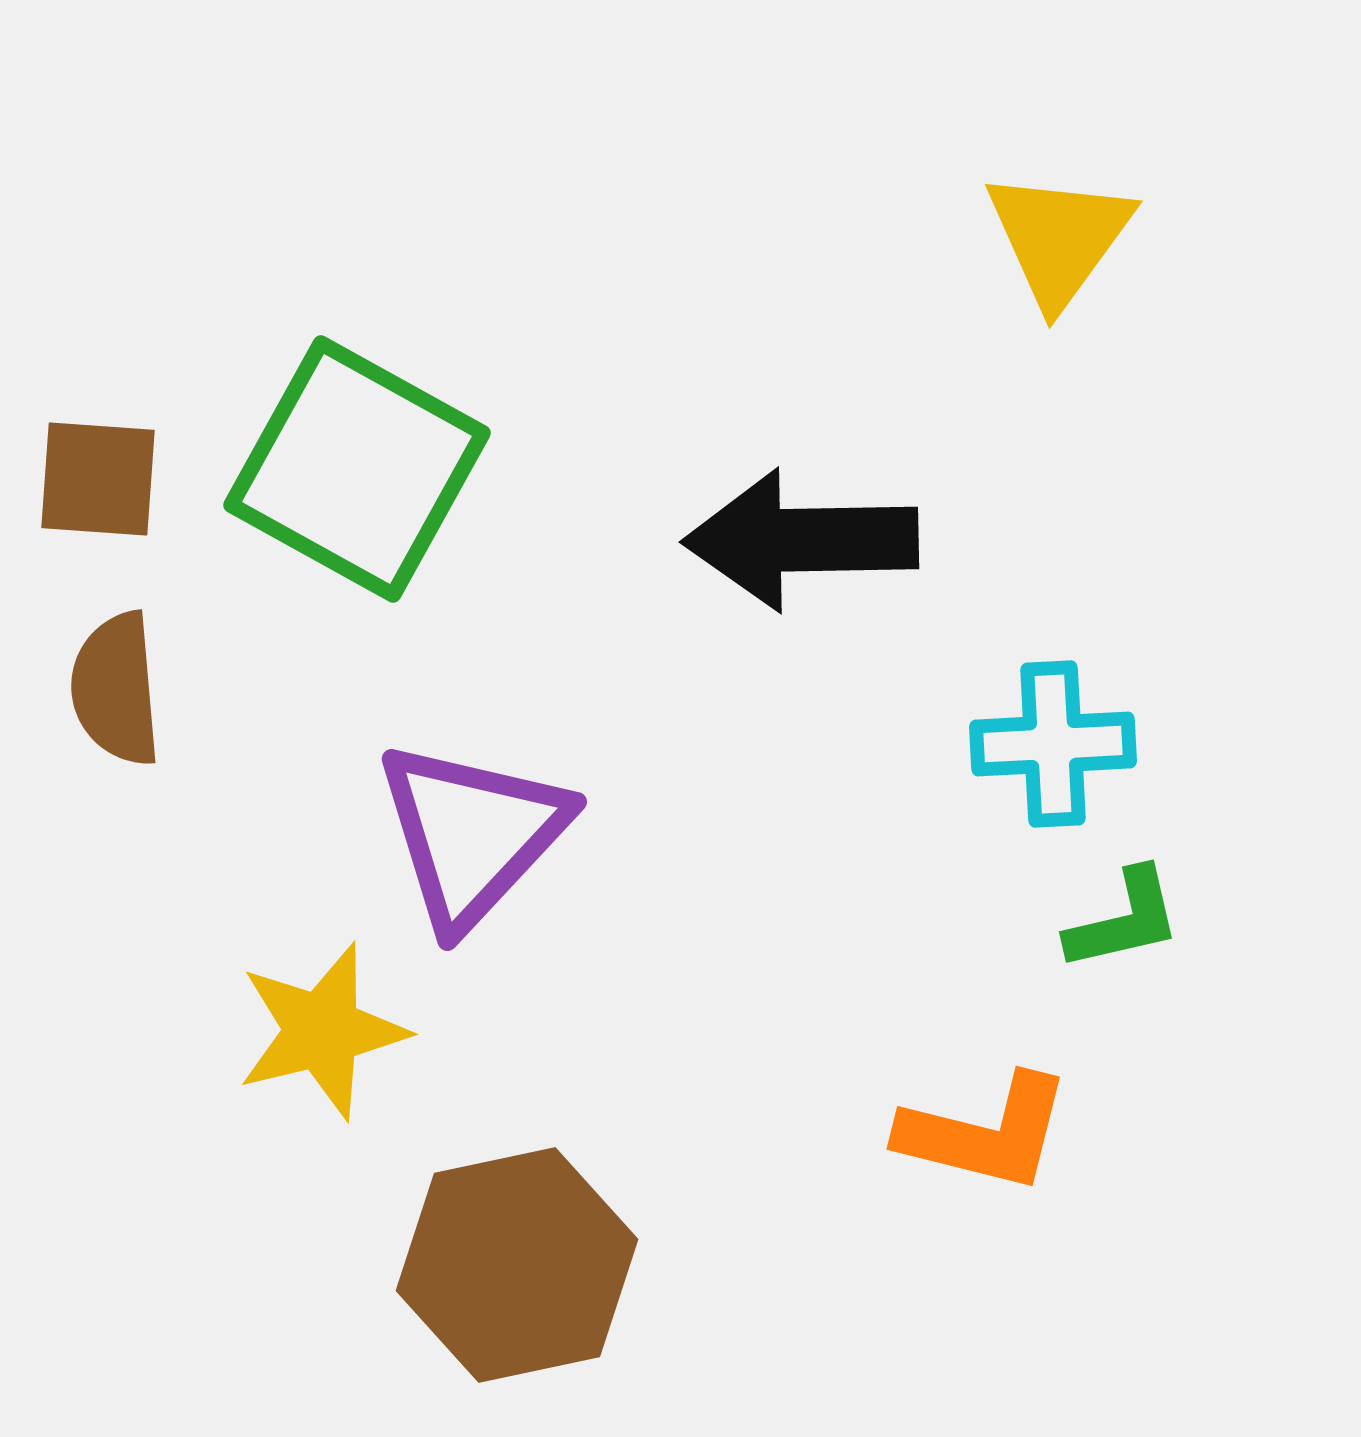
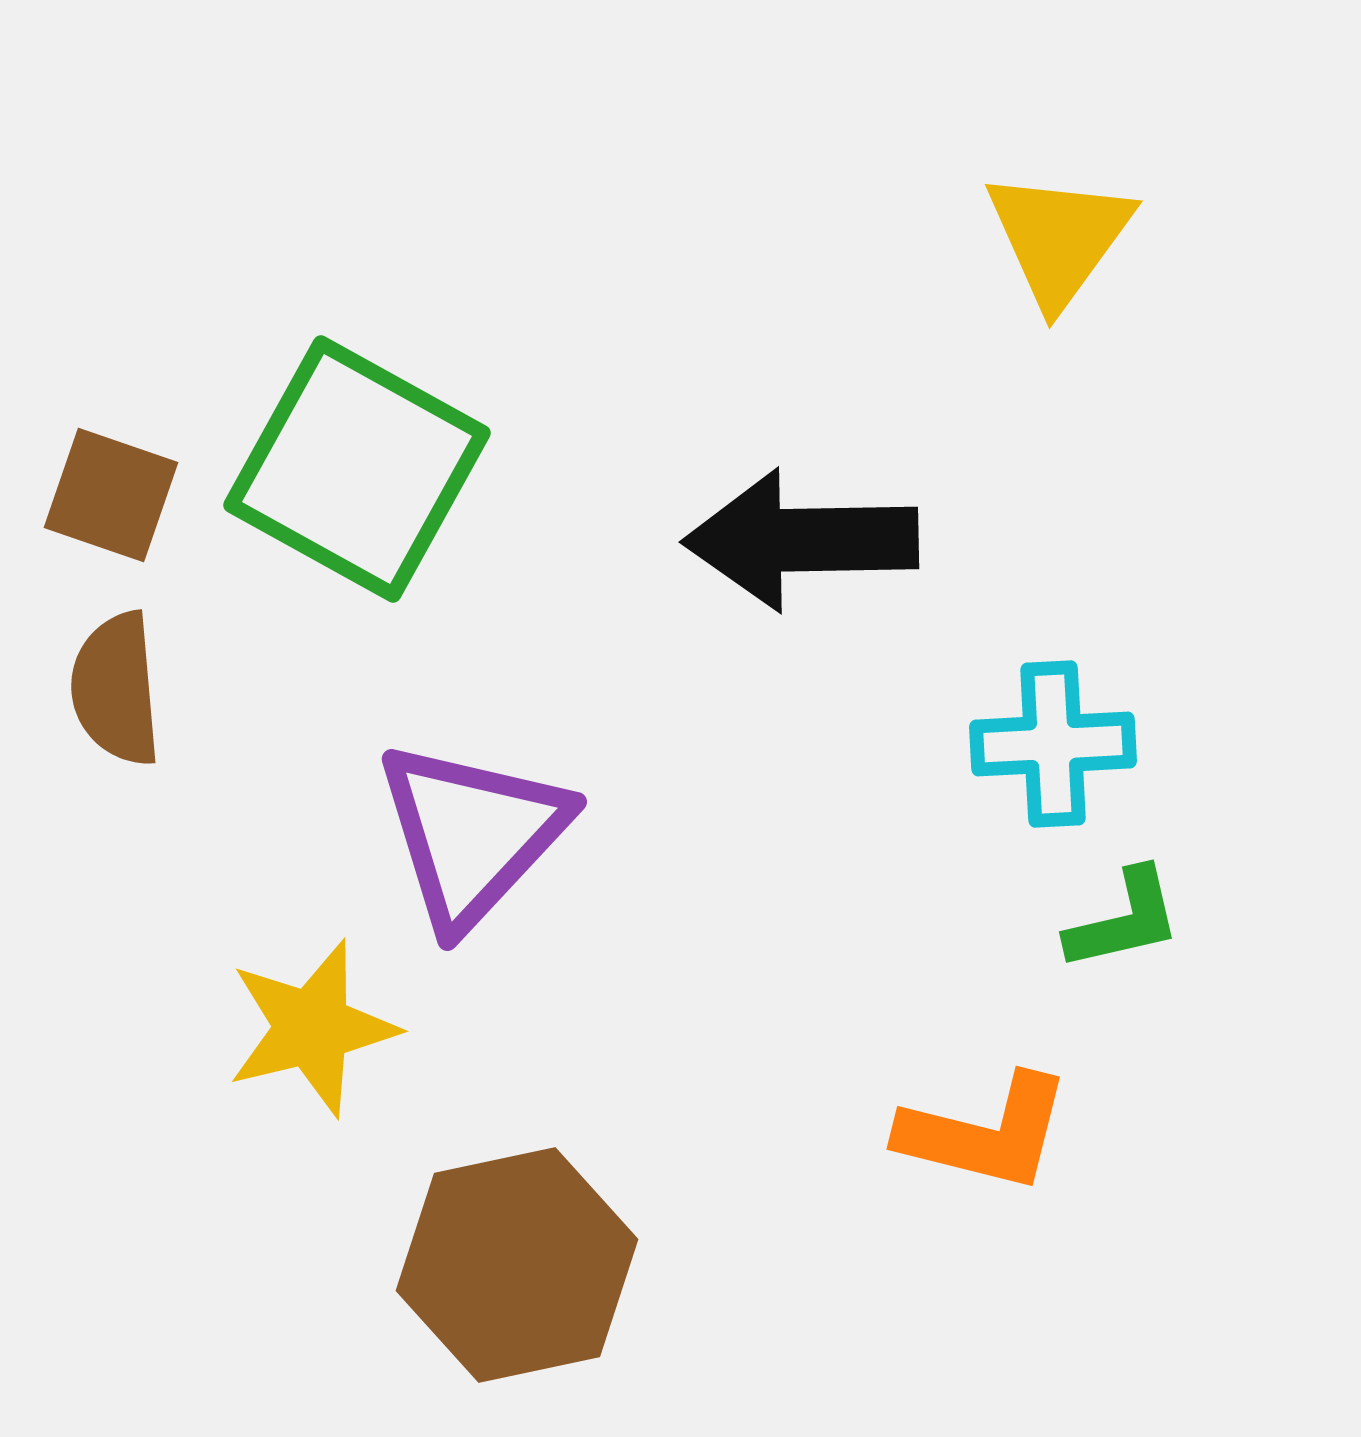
brown square: moved 13 px right, 16 px down; rotated 15 degrees clockwise
yellow star: moved 10 px left, 3 px up
